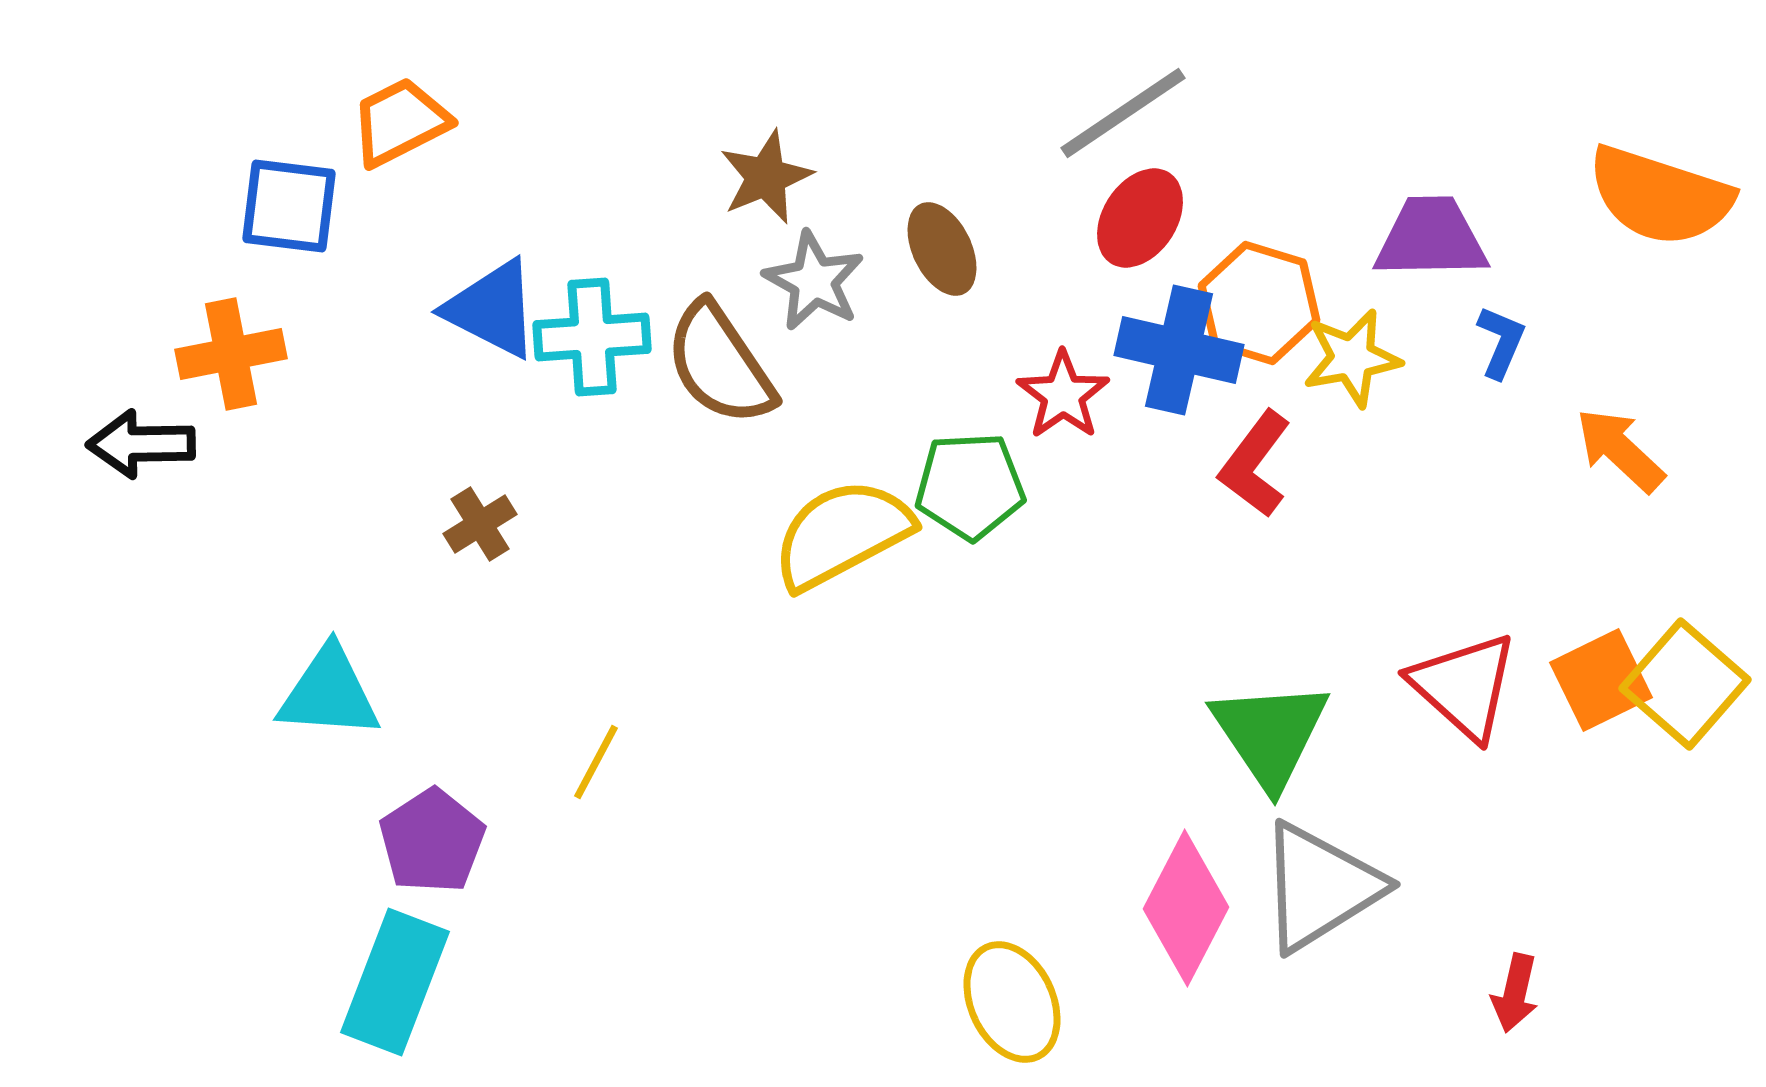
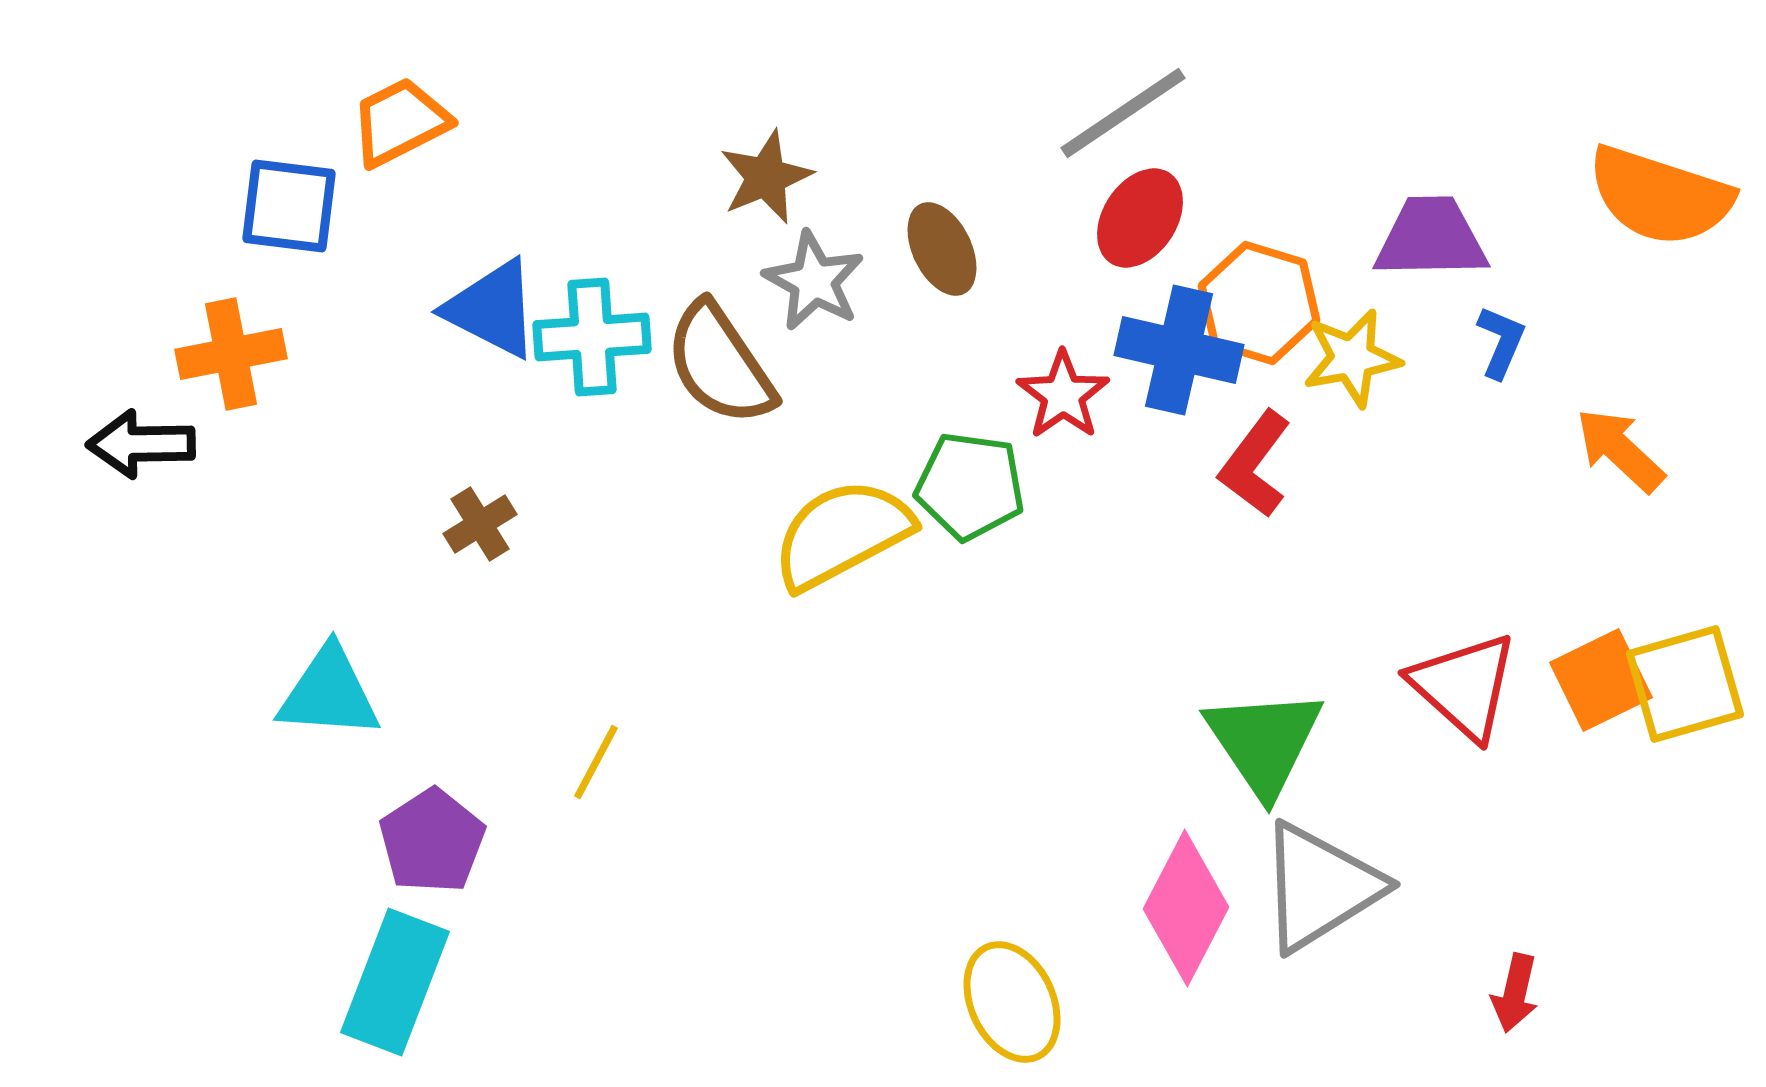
green pentagon: rotated 11 degrees clockwise
yellow square: rotated 33 degrees clockwise
green triangle: moved 6 px left, 8 px down
